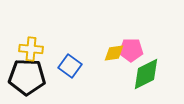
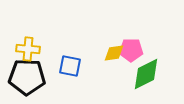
yellow cross: moved 3 px left
blue square: rotated 25 degrees counterclockwise
